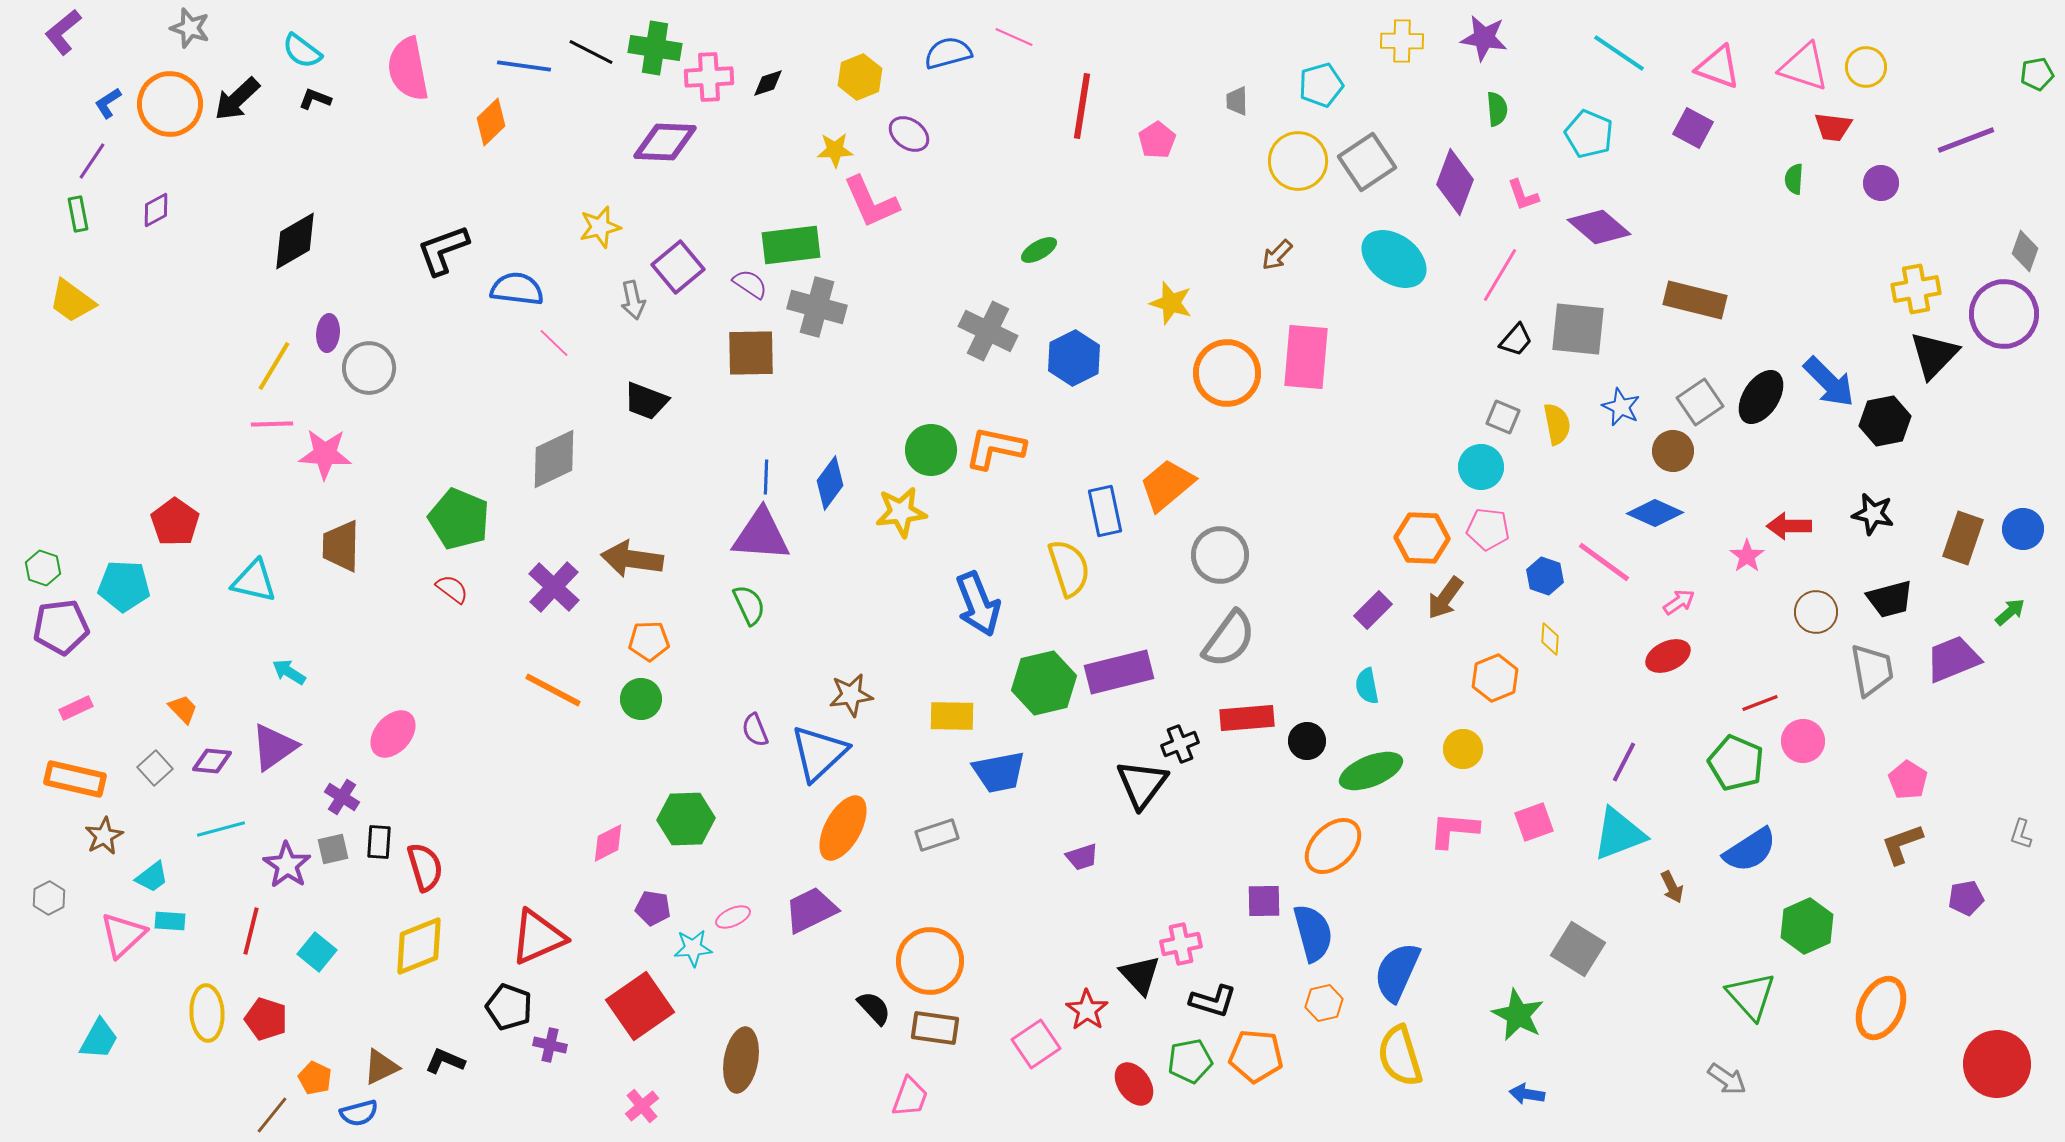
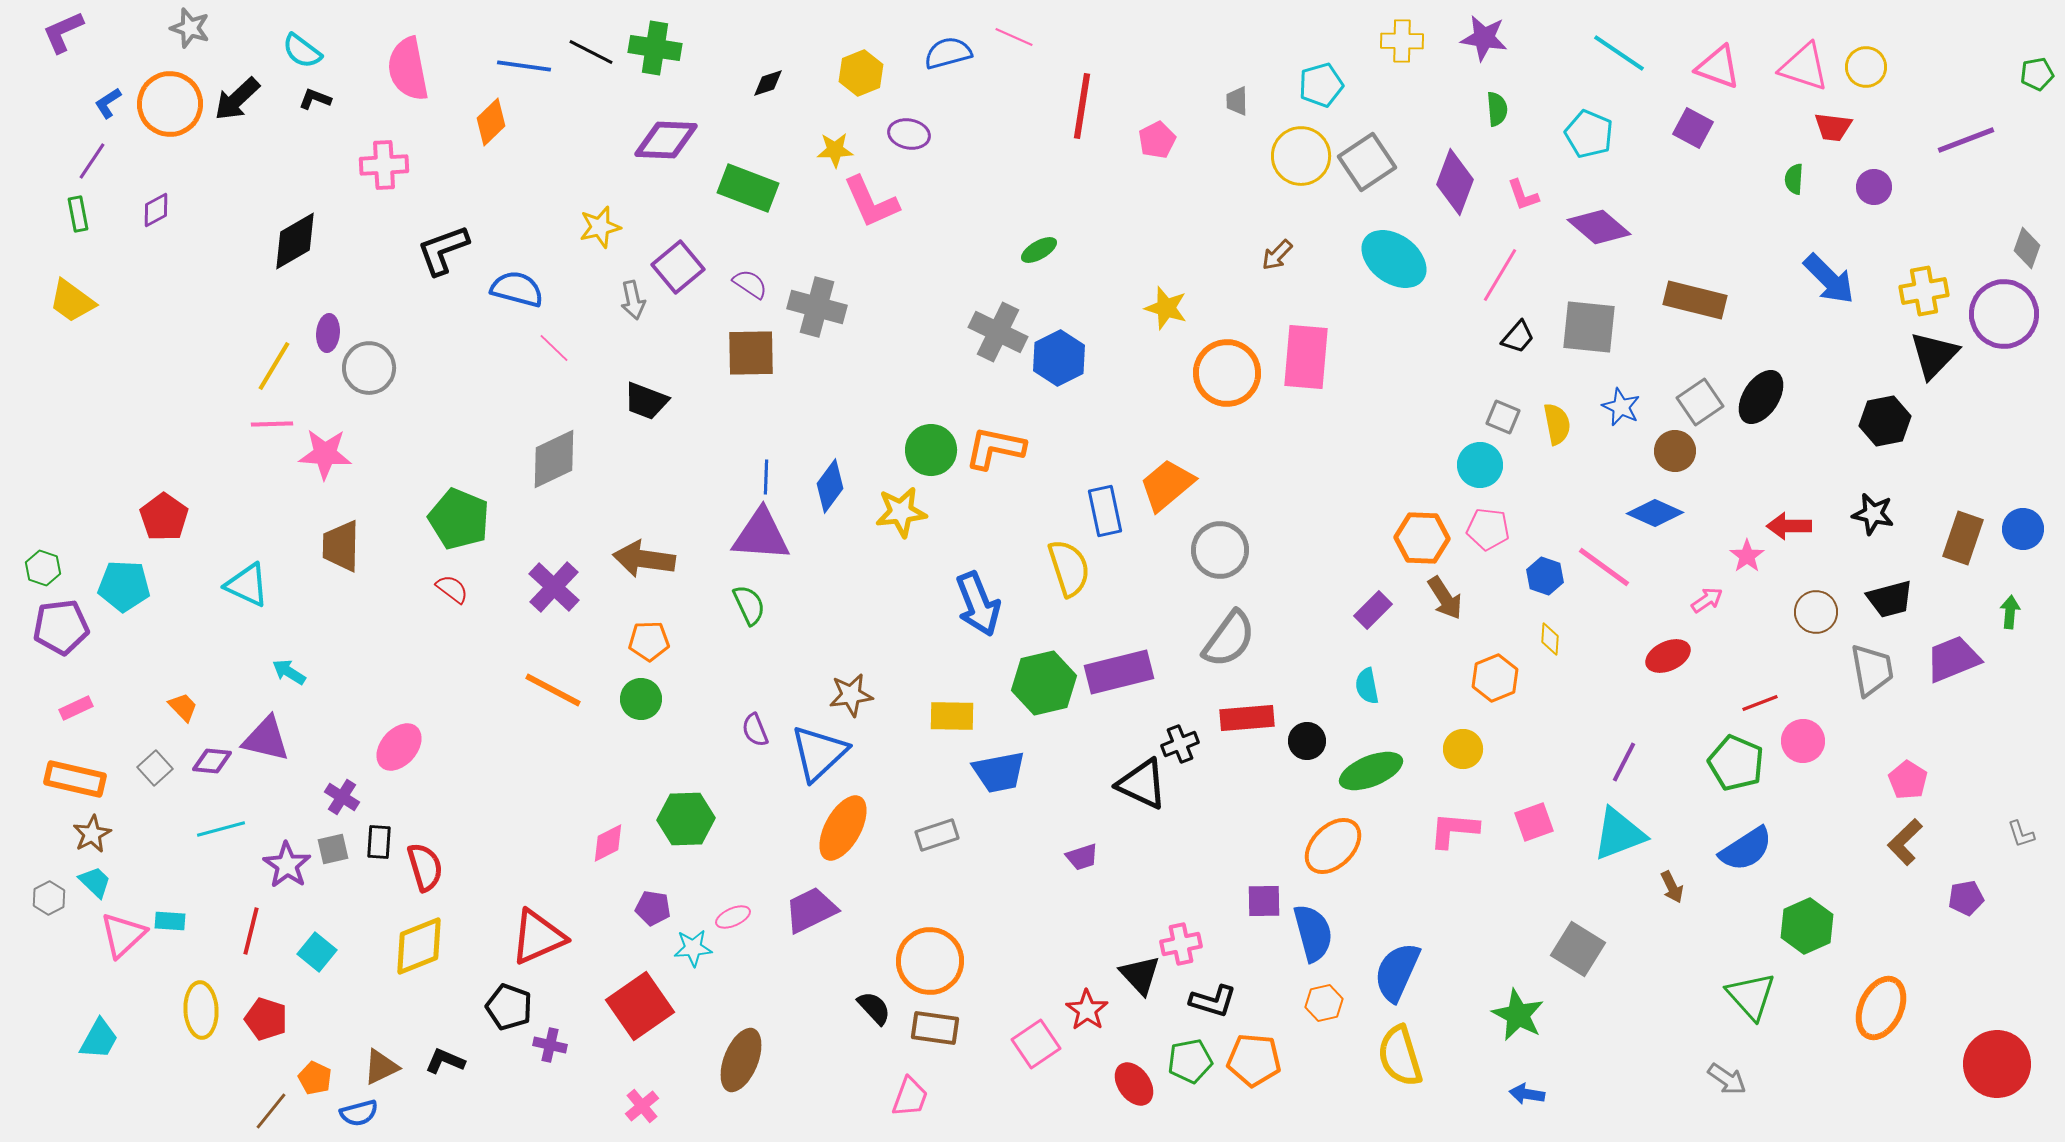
purple L-shape at (63, 32): rotated 15 degrees clockwise
pink cross at (709, 77): moved 325 px left, 88 px down
yellow hexagon at (860, 77): moved 1 px right, 4 px up
purple ellipse at (909, 134): rotated 24 degrees counterclockwise
pink pentagon at (1157, 140): rotated 6 degrees clockwise
purple diamond at (665, 142): moved 1 px right, 2 px up
yellow circle at (1298, 161): moved 3 px right, 5 px up
purple circle at (1881, 183): moved 7 px left, 4 px down
green rectangle at (791, 245): moved 43 px left, 57 px up; rotated 28 degrees clockwise
gray diamond at (2025, 251): moved 2 px right, 3 px up
blue semicircle at (517, 289): rotated 8 degrees clockwise
yellow cross at (1916, 289): moved 8 px right, 2 px down
yellow star at (1171, 303): moved 5 px left, 5 px down
gray square at (1578, 329): moved 11 px right, 2 px up
gray cross at (988, 331): moved 10 px right, 1 px down
black trapezoid at (1516, 340): moved 2 px right, 3 px up
pink line at (554, 343): moved 5 px down
blue hexagon at (1074, 358): moved 15 px left
blue arrow at (1829, 382): moved 103 px up
brown circle at (1673, 451): moved 2 px right
cyan circle at (1481, 467): moved 1 px left, 2 px up
blue diamond at (830, 483): moved 3 px down
red pentagon at (175, 522): moved 11 px left, 5 px up
gray circle at (1220, 555): moved 5 px up
brown arrow at (632, 559): moved 12 px right
pink line at (1604, 562): moved 5 px down
cyan triangle at (254, 581): moved 7 px left, 4 px down; rotated 12 degrees clockwise
brown arrow at (1445, 598): rotated 69 degrees counterclockwise
pink arrow at (1679, 602): moved 28 px right, 2 px up
green arrow at (2010, 612): rotated 44 degrees counterclockwise
orange trapezoid at (183, 709): moved 2 px up
pink ellipse at (393, 734): moved 6 px right, 13 px down
purple triangle at (274, 747): moved 8 px left, 8 px up; rotated 48 degrees clockwise
black triangle at (1142, 784): rotated 42 degrees counterclockwise
gray L-shape at (2021, 834): rotated 36 degrees counterclockwise
brown star at (104, 836): moved 12 px left, 2 px up
brown L-shape at (1902, 844): moved 3 px right, 2 px up; rotated 24 degrees counterclockwise
blue semicircle at (1750, 850): moved 4 px left, 1 px up
cyan trapezoid at (152, 877): moved 57 px left, 5 px down; rotated 99 degrees counterclockwise
yellow ellipse at (207, 1013): moved 6 px left, 3 px up
orange pentagon at (1256, 1056): moved 2 px left, 4 px down
brown ellipse at (741, 1060): rotated 12 degrees clockwise
brown line at (272, 1115): moved 1 px left, 4 px up
